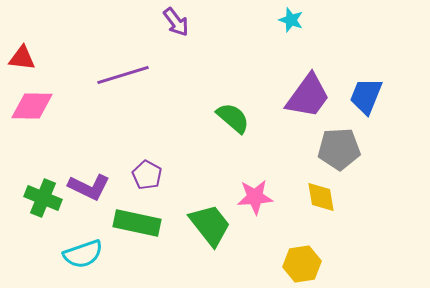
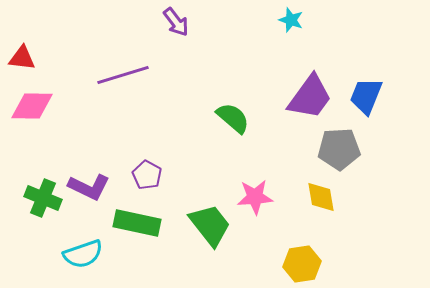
purple trapezoid: moved 2 px right, 1 px down
